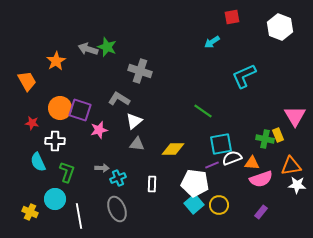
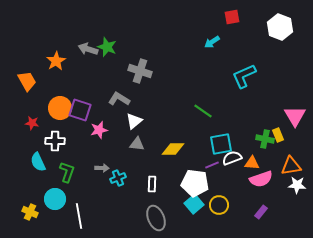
gray ellipse at (117, 209): moved 39 px right, 9 px down
